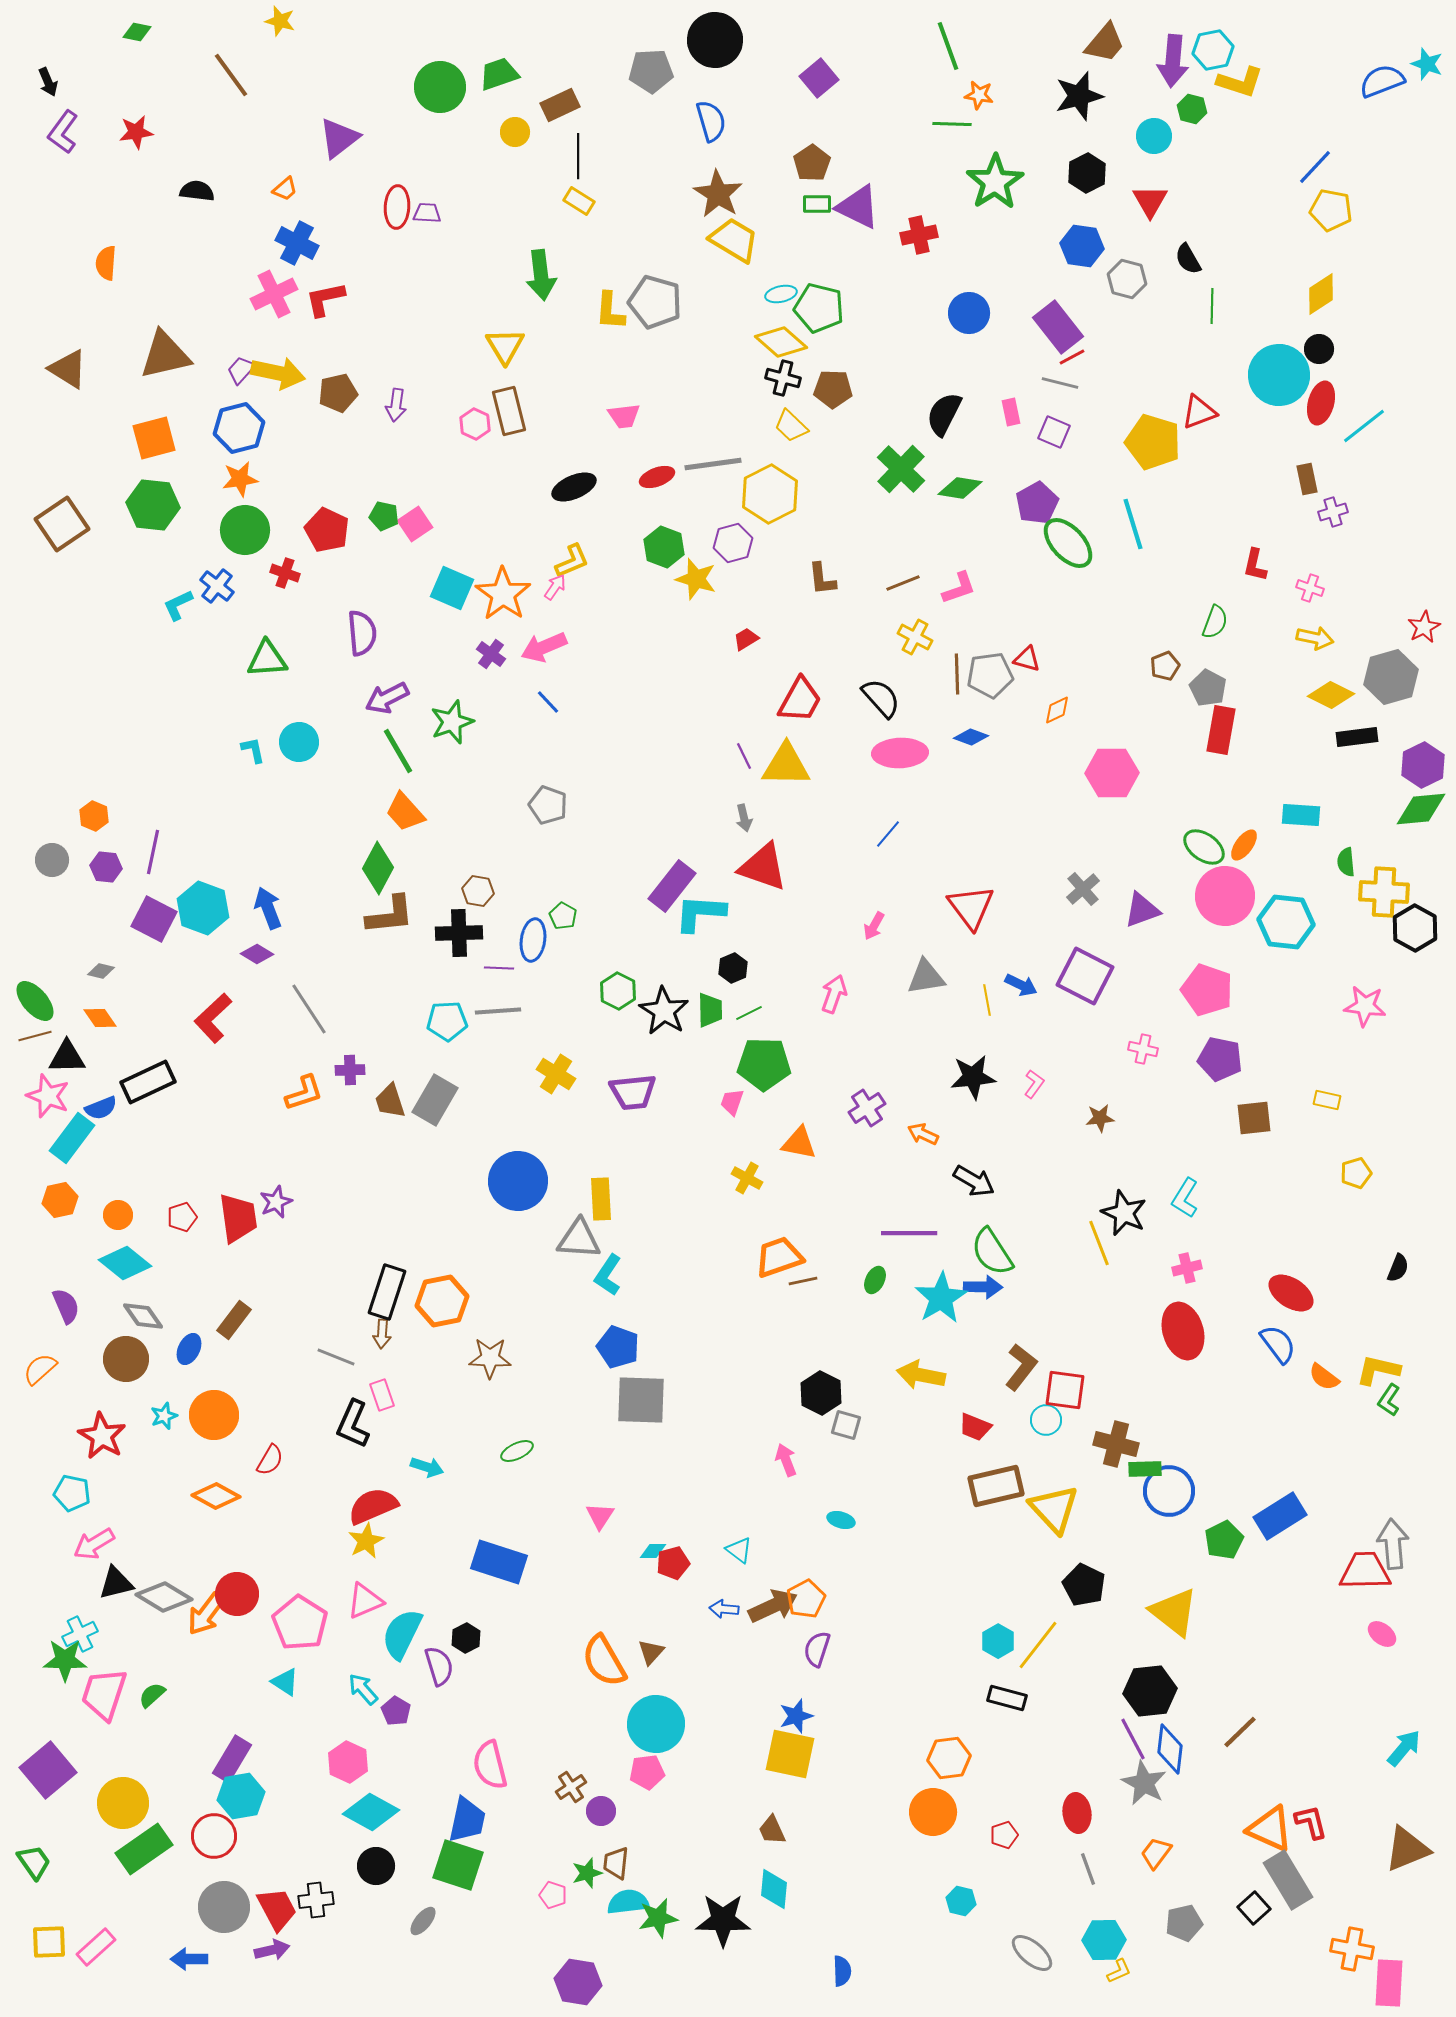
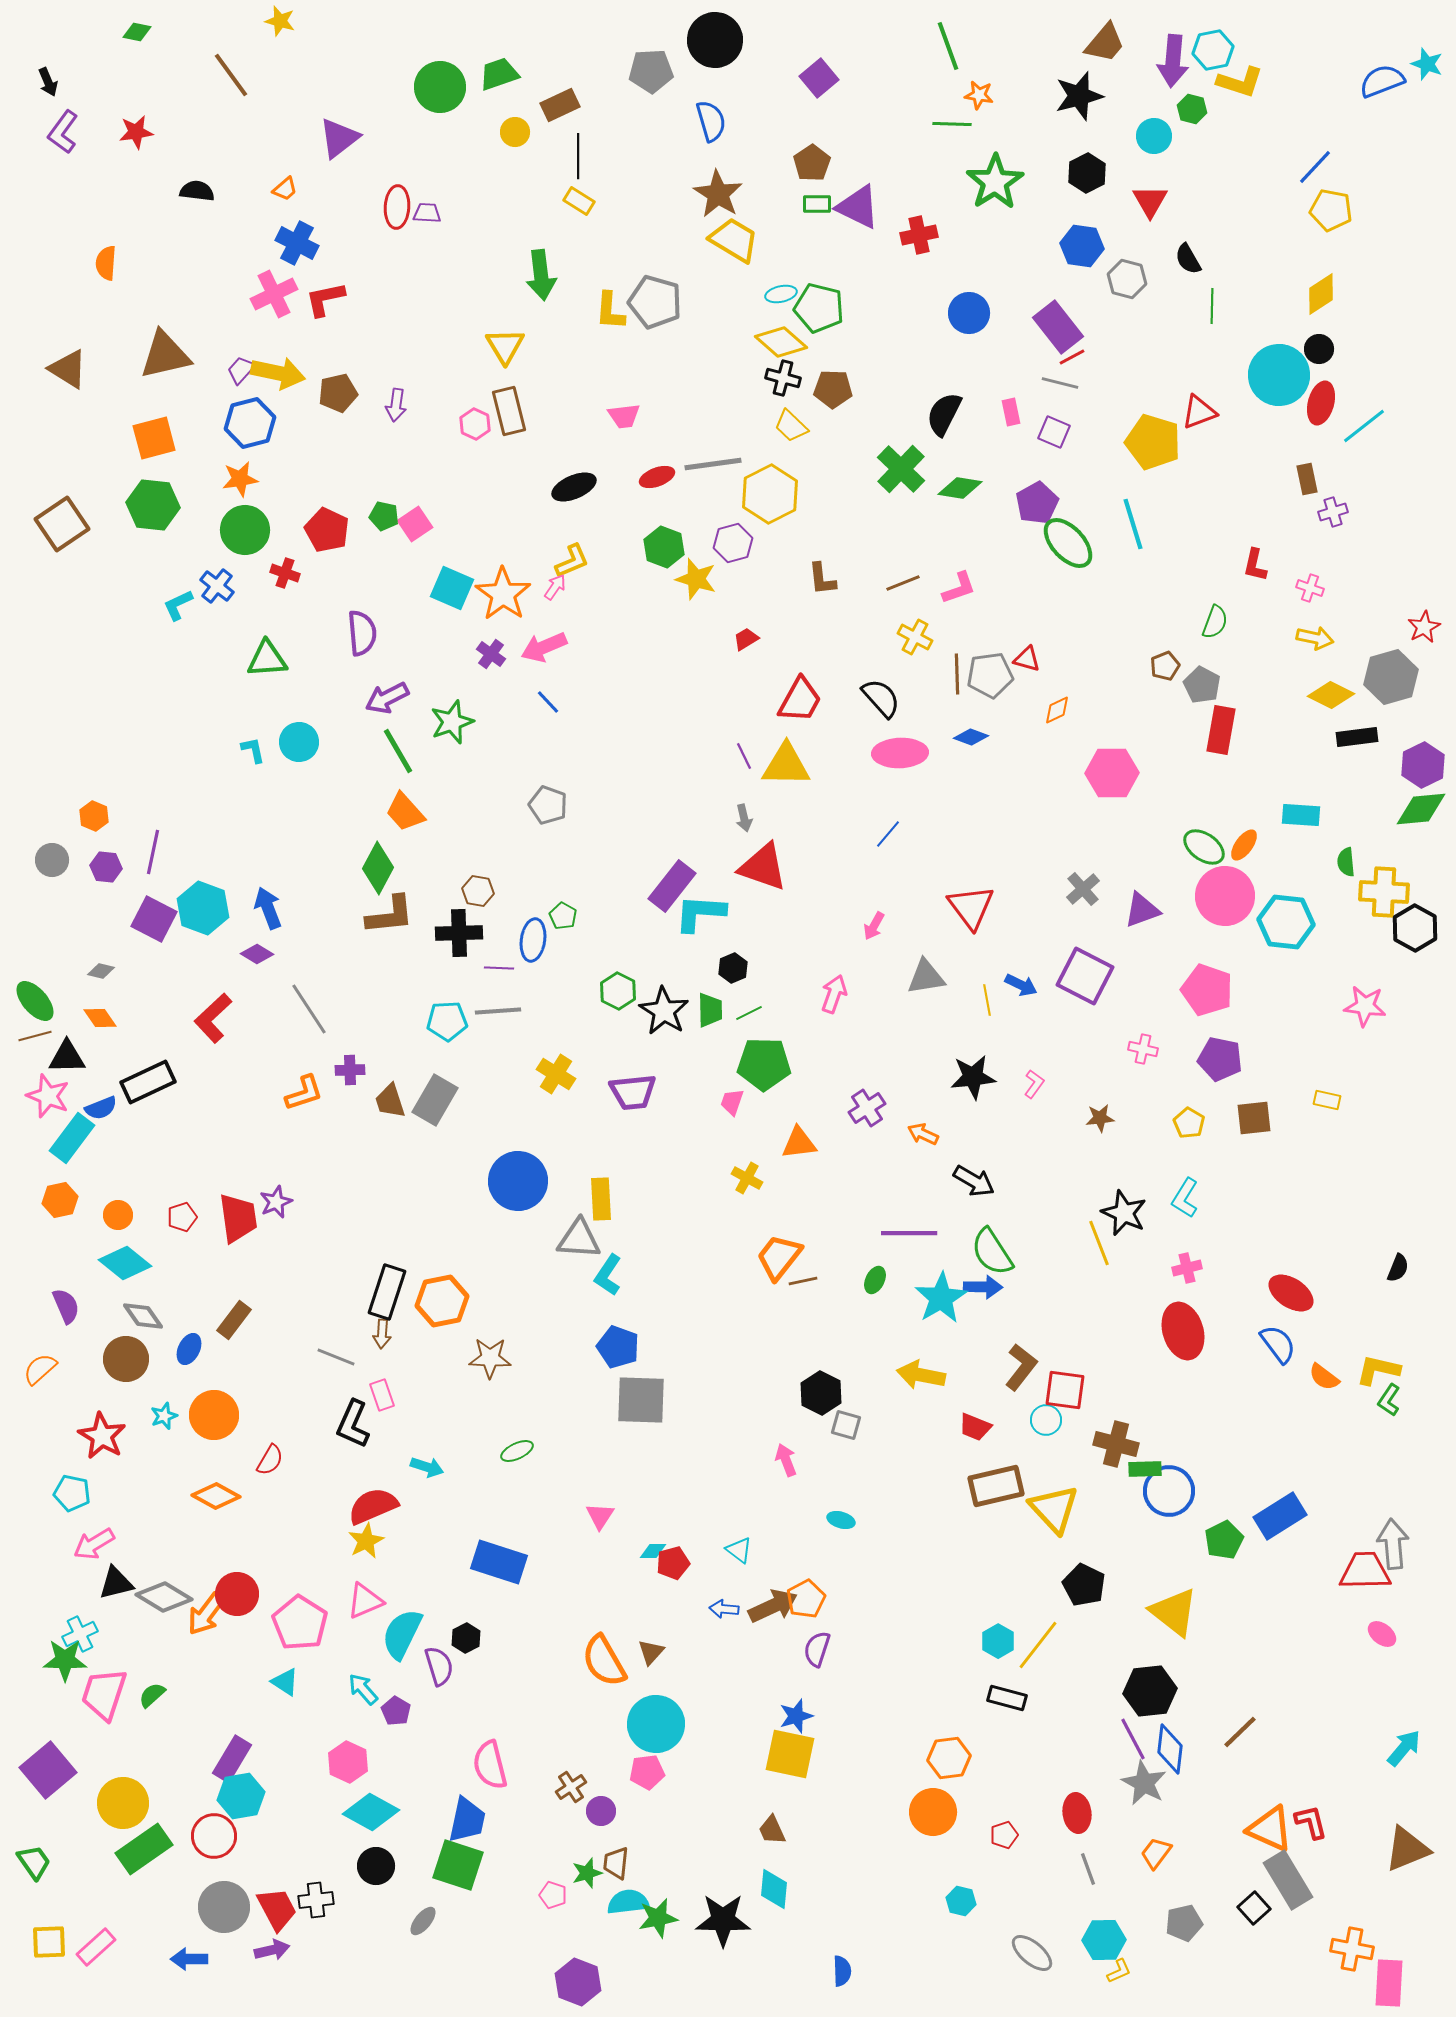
blue hexagon at (239, 428): moved 11 px right, 5 px up
gray pentagon at (1208, 688): moved 6 px left, 3 px up
orange triangle at (799, 1143): rotated 18 degrees counterclockwise
yellow pentagon at (1356, 1173): moved 167 px left, 50 px up; rotated 24 degrees counterclockwise
orange trapezoid at (779, 1257): rotated 33 degrees counterclockwise
purple hexagon at (578, 1982): rotated 12 degrees clockwise
